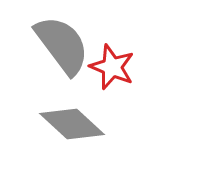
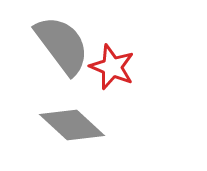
gray diamond: moved 1 px down
